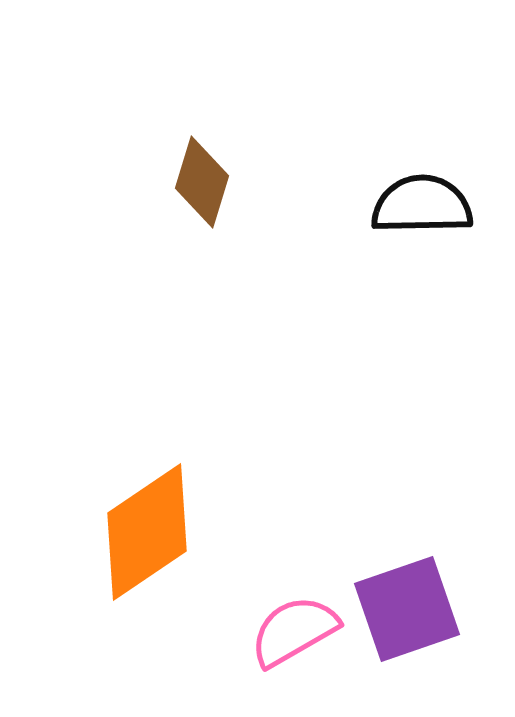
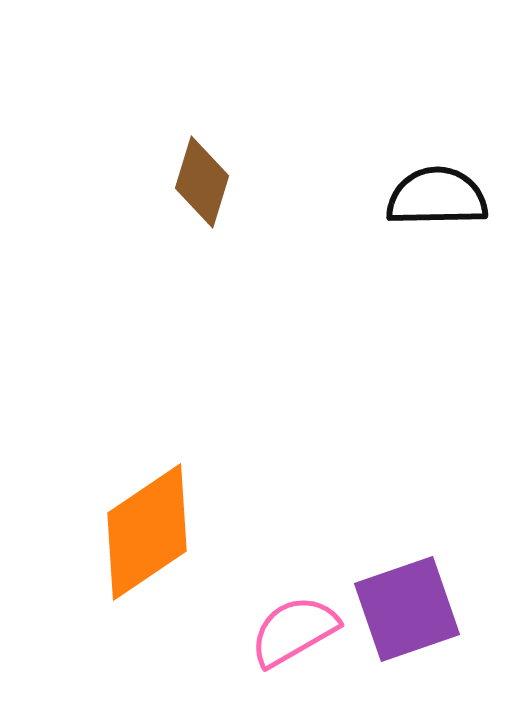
black semicircle: moved 15 px right, 8 px up
